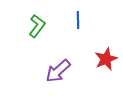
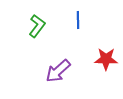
red star: rotated 25 degrees clockwise
